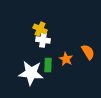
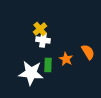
yellow cross: rotated 24 degrees clockwise
